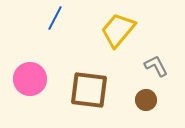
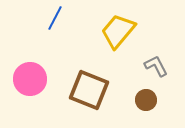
yellow trapezoid: moved 1 px down
brown square: rotated 15 degrees clockwise
